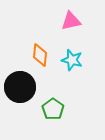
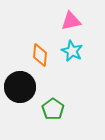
cyan star: moved 9 px up; rotated 10 degrees clockwise
